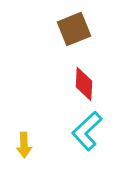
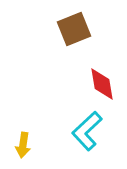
red diamond: moved 18 px right; rotated 12 degrees counterclockwise
yellow arrow: moved 1 px left; rotated 10 degrees clockwise
